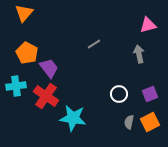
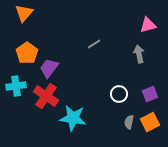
orange pentagon: rotated 10 degrees clockwise
purple trapezoid: rotated 105 degrees counterclockwise
